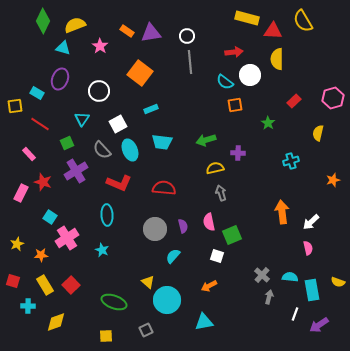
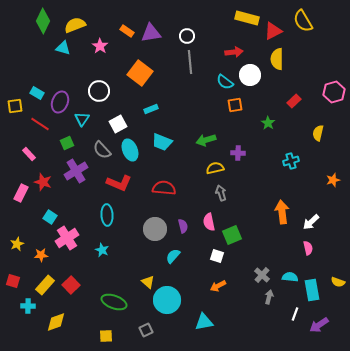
red triangle at (273, 31): rotated 30 degrees counterclockwise
purple ellipse at (60, 79): moved 23 px down
pink hexagon at (333, 98): moved 1 px right, 6 px up
cyan trapezoid at (162, 142): rotated 15 degrees clockwise
yellow rectangle at (45, 285): rotated 72 degrees clockwise
orange arrow at (209, 286): moved 9 px right
